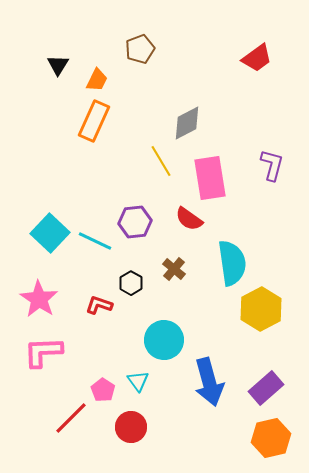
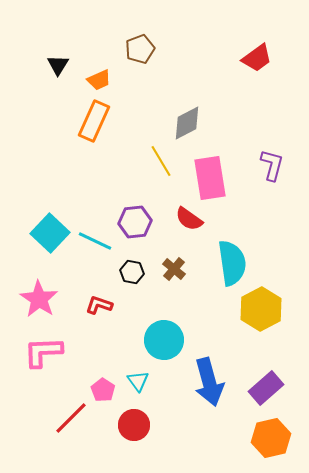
orange trapezoid: moved 2 px right; rotated 40 degrees clockwise
black hexagon: moved 1 px right, 11 px up; rotated 20 degrees counterclockwise
red circle: moved 3 px right, 2 px up
